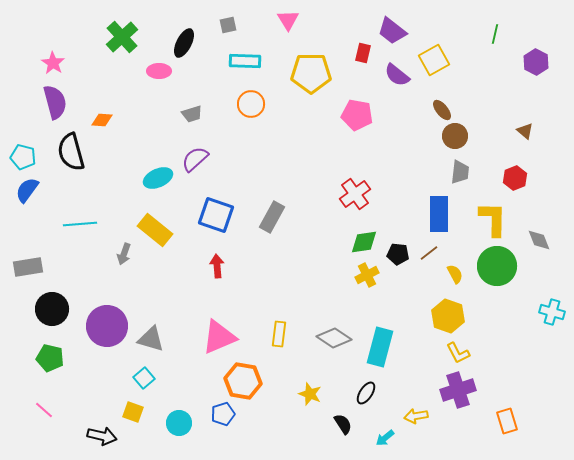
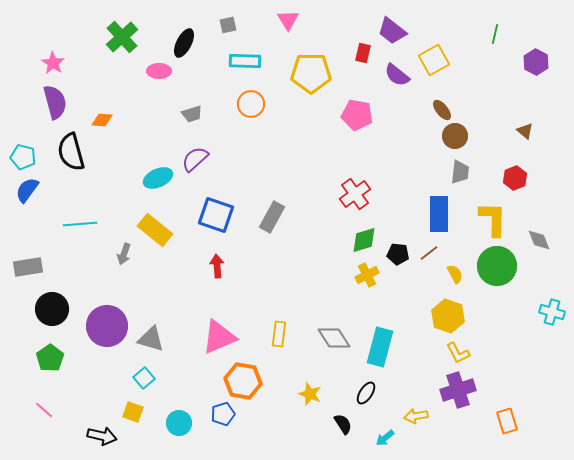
green diamond at (364, 242): moved 2 px up; rotated 8 degrees counterclockwise
gray diamond at (334, 338): rotated 24 degrees clockwise
green pentagon at (50, 358): rotated 24 degrees clockwise
